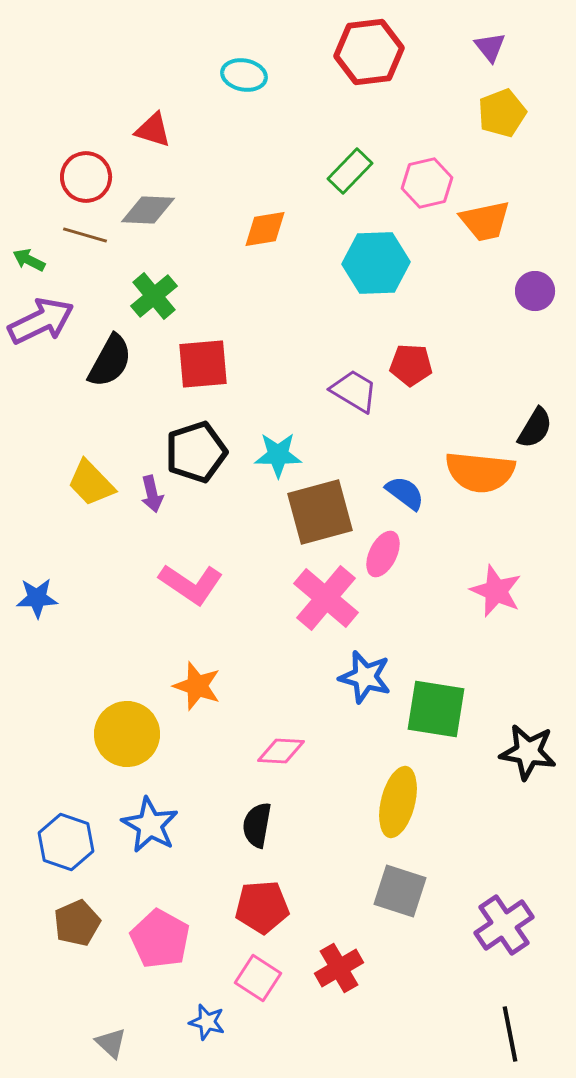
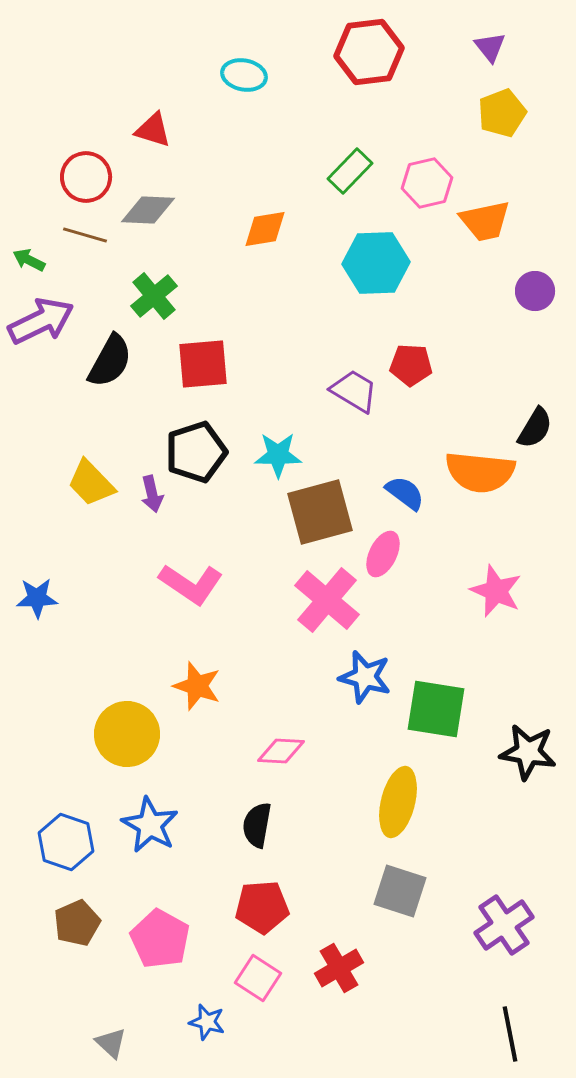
pink cross at (326, 598): moved 1 px right, 2 px down
